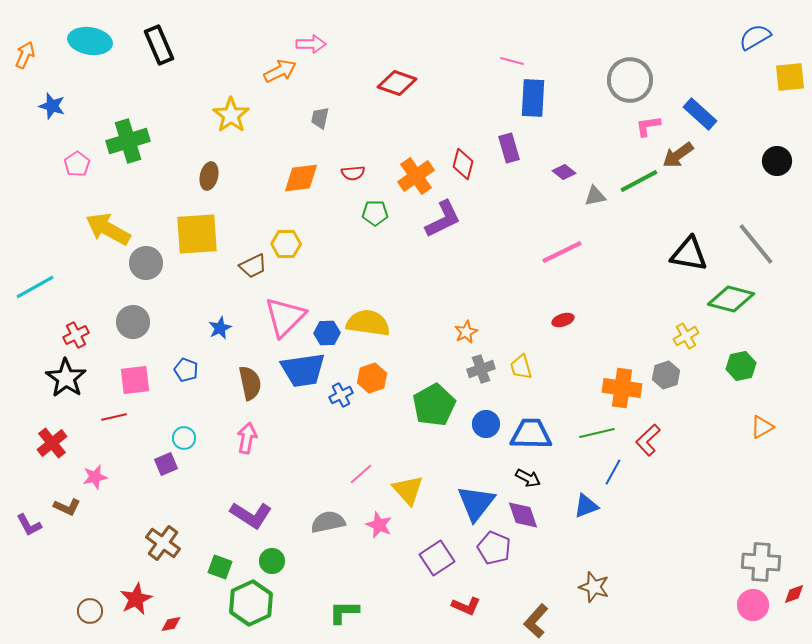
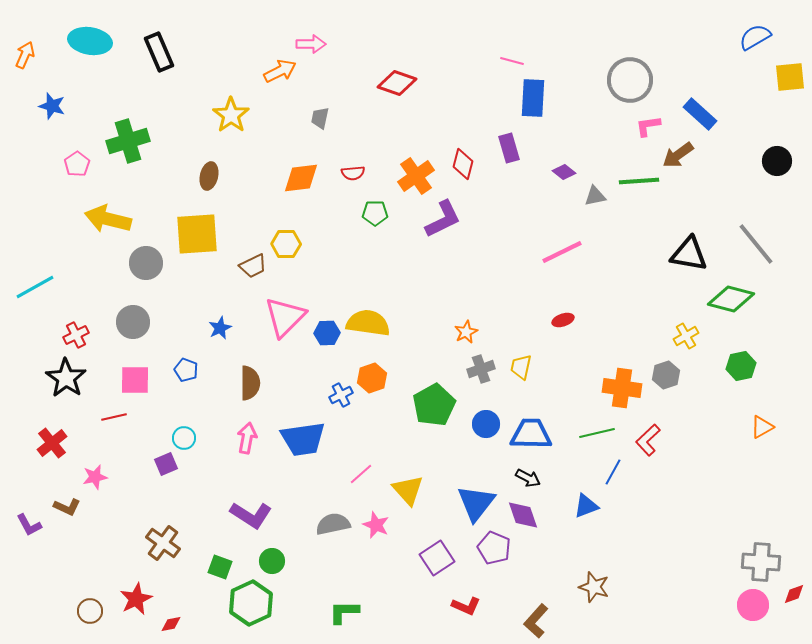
black rectangle at (159, 45): moved 7 px down
green line at (639, 181): rotated 24 degrees clockwise
yellow arrow at (108, 229): moved 10 px up; rotated 15 degrees counterclockwise
yellow trapezoid at (521, 367): rotated 28 degrees clockwise
blue trapezoid at (303, 370): moved 69 px down
pink square at (135, 380): rotated 8 degrees clockwise
brown semicircle at (250, 383): rotated 12 degrees clockwise
gray semicircle at (328, 522): moved 5 px right, 2 px down
pink star at (379, 525): moved 3 px left
